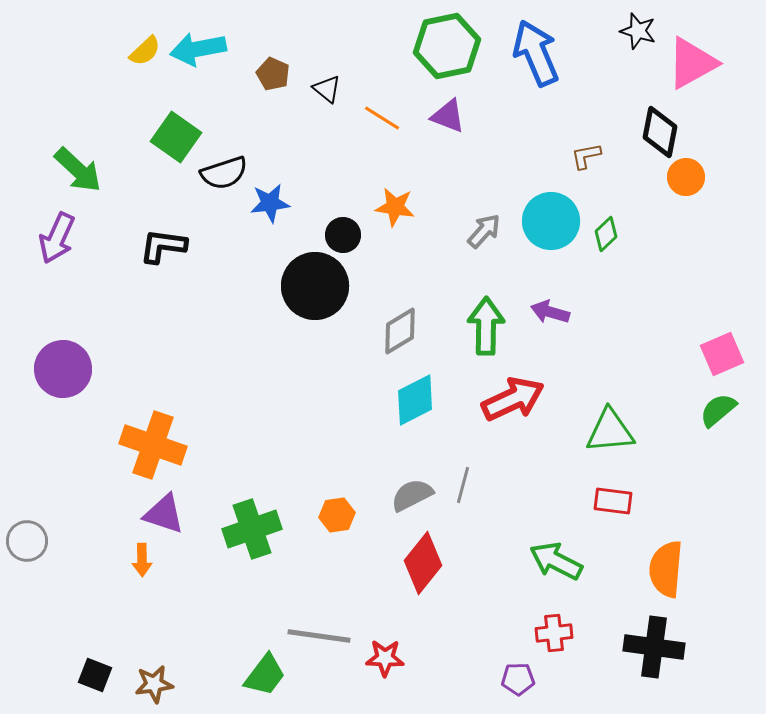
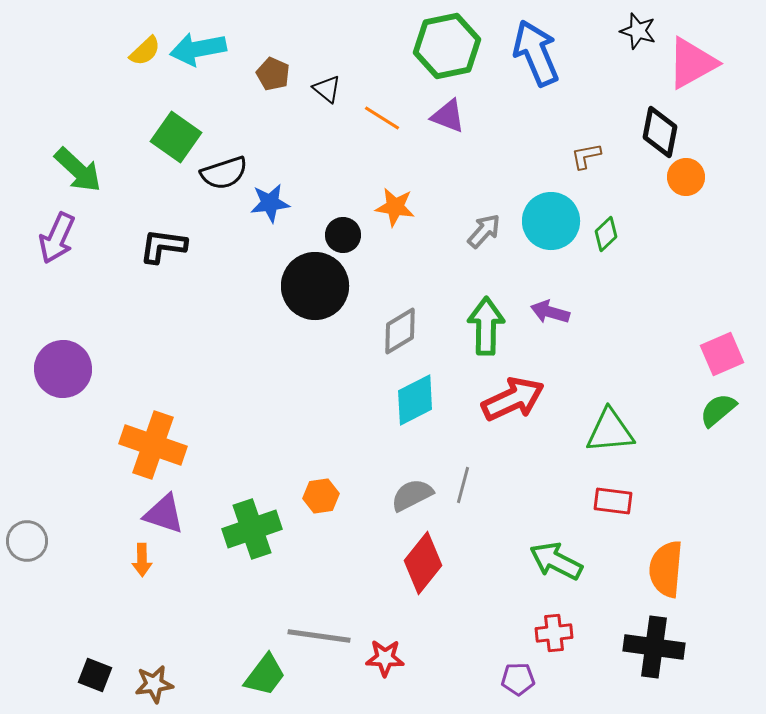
orange hexagon at (337, 515): moved 16 px left, 19 px up
